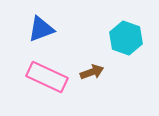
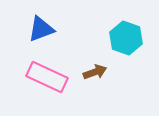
brown arrow: moved 3 px right
